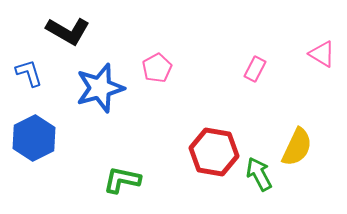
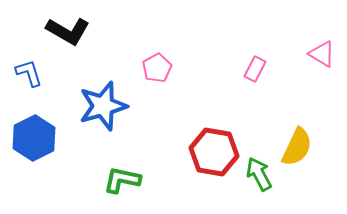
blue star: moved 3 px right, 18 px down
